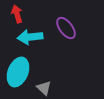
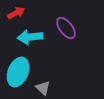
red arrow: moved 1 px left, 1 px up; rotated 78 degrees clockwise
gray triangle: moved 1 px left
